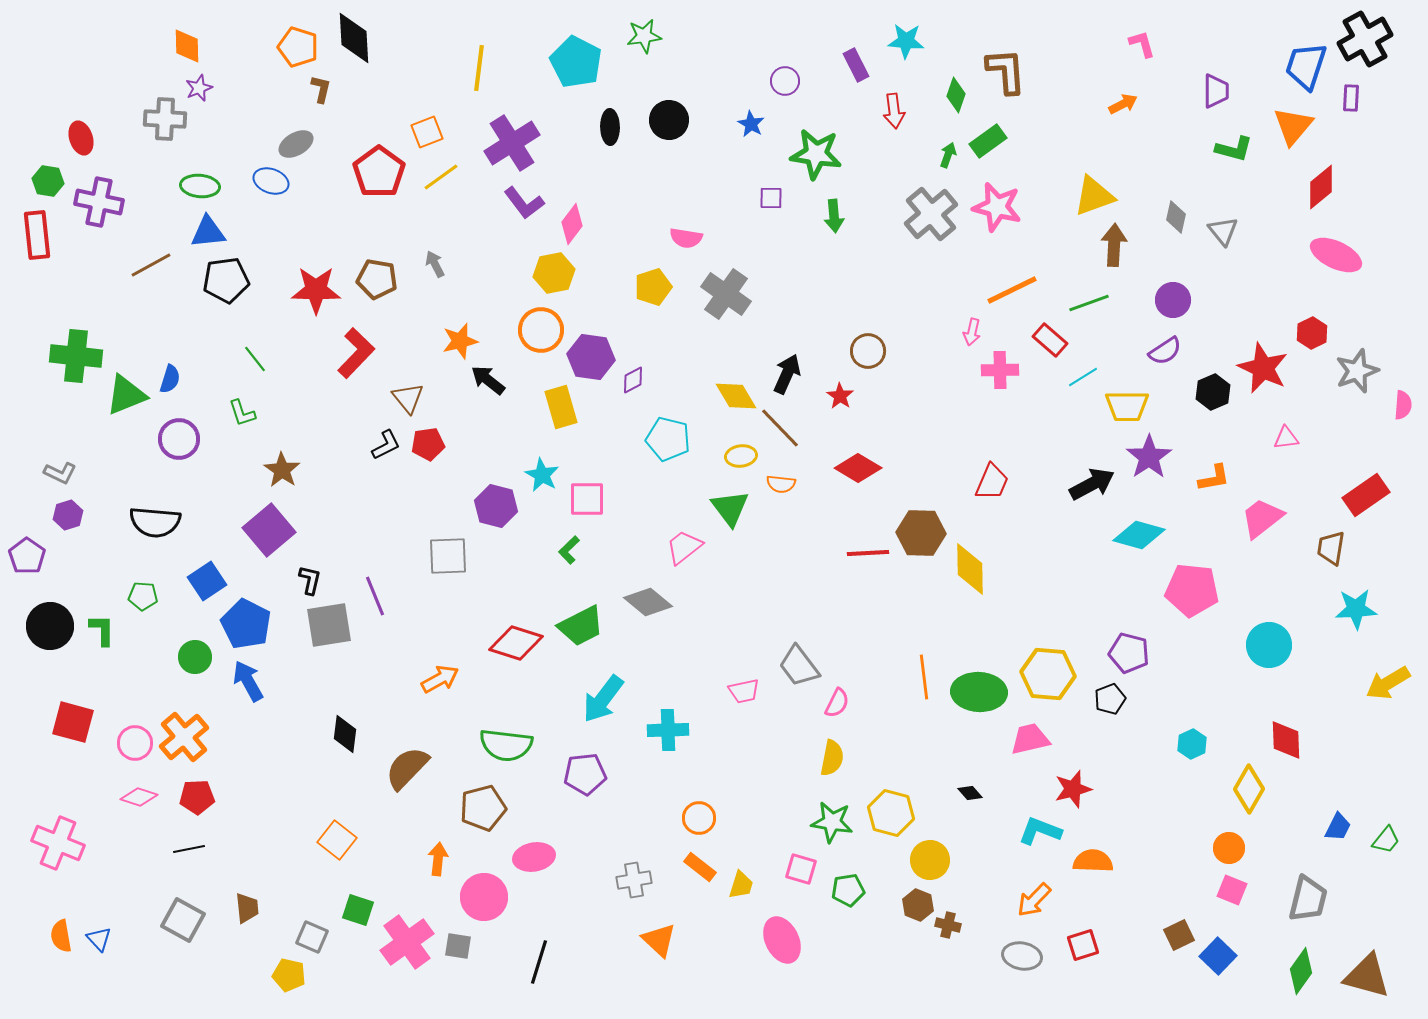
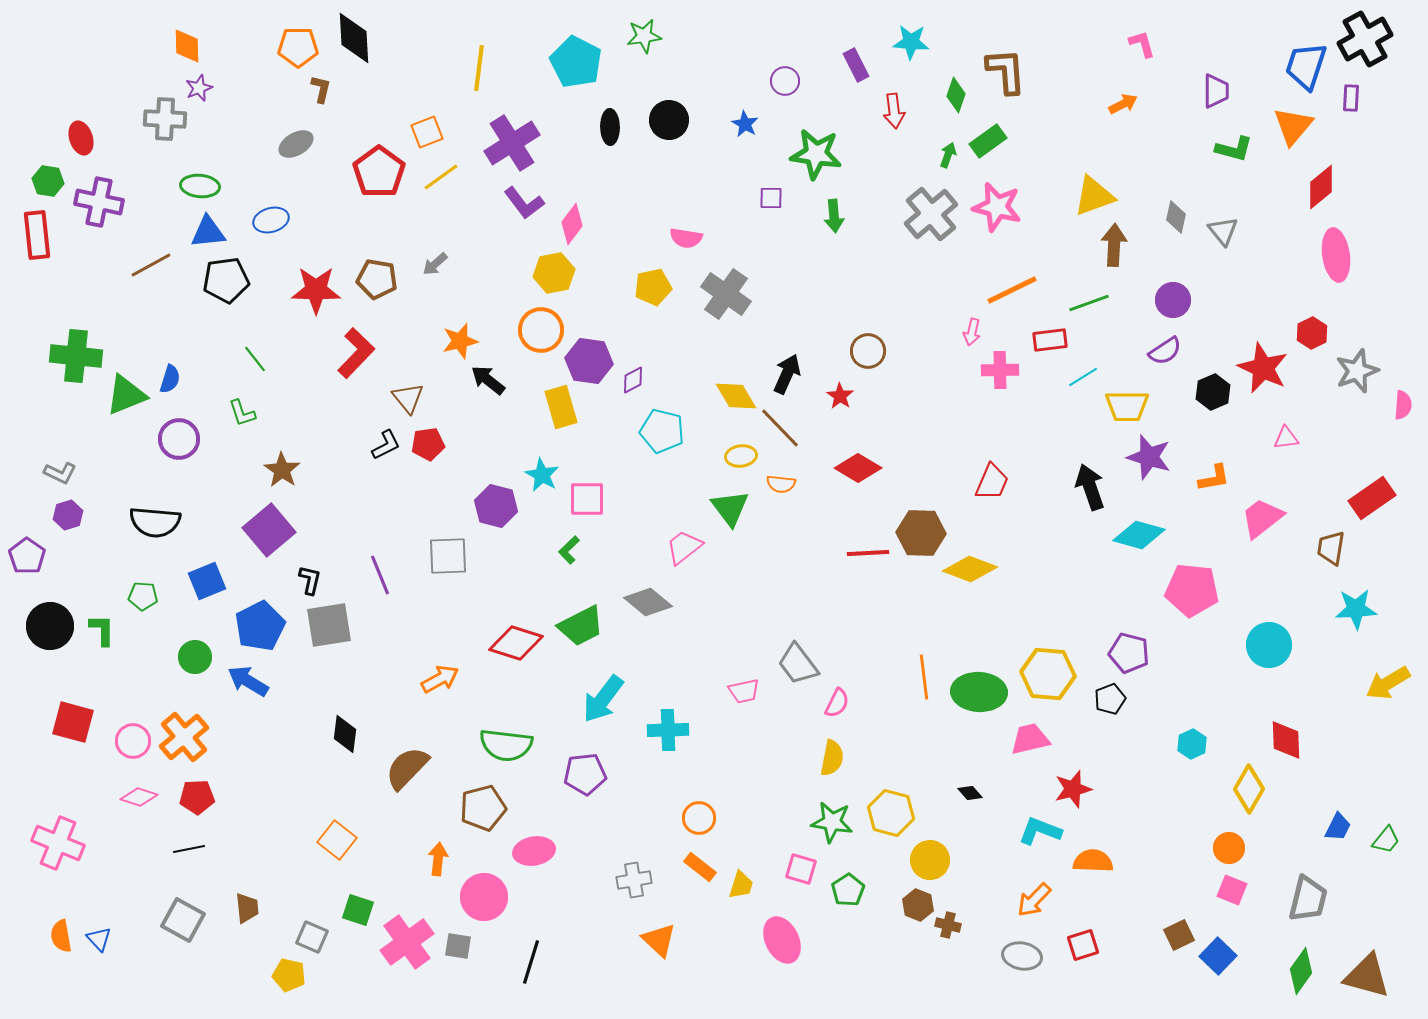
cyan star at (906, 41): moved 5 px right, 1 px down
orange pentagon at (298, 47): rotated 18 degrees counterclockwise
blue star at (751, 124): moved 6 px left
blue ellipse at (271, 181): moved 39 px down; rotated 36 degrees counterclockwise
pink ellipse at (1336, 255): rotated 57 degrees clockwise
gray arrow at (435, 264): rotated 104 degrees counterclockwise
yellow pentagon at (653, 287): rotated 6 degrees clockwise
red rectangle at (1050, 340): rotated 48 degrees counterclockwise
purple hexagon at (591, 357): moved 2 px left, 4 px down
cyan pentagon at (668, 439): moved 6 px left, 8 px up
purple star at (1149, 457): rotated 21 degrees counterclockwise
black arrow at (1092, 484): moved 2 px left, 3 px down; rotated 81 degrees counterclockwise
red rectangle at (1366, 495): moved 6 px right, 3 px down
yellow diamond at (970, 569): rotated 68 degrees counterclockwise
blue square at (207, 581): rotated 12 degrees clockwise
purple line at (375, 596): moved 5 px right, 21 px up
blue pentagon at (246, 624): moved 14 px right, 2 px down; rotated 18 degrees clockwise
gray trapezoid at (799, 666): moved 1 px left, 2 px up
blue arrow at (248, 681): rotated 30 degrees counterclockwise
pink circle at (135, 743): moved 2 px left, 2 px up
pink ellipse at (534, 857): moved 6 px up
green pentagon at (848, 890): rotated 24 degrees counterclockwise
black line at (539, 962): moved 8 px left
